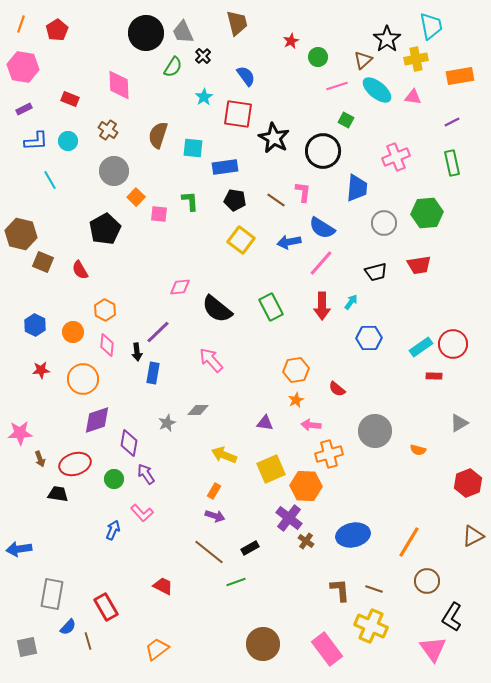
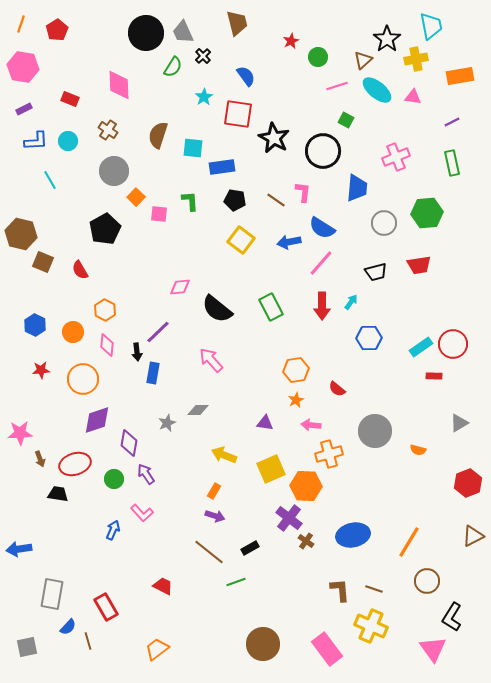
blue rectangle at (225, 167): moved 3 px left
